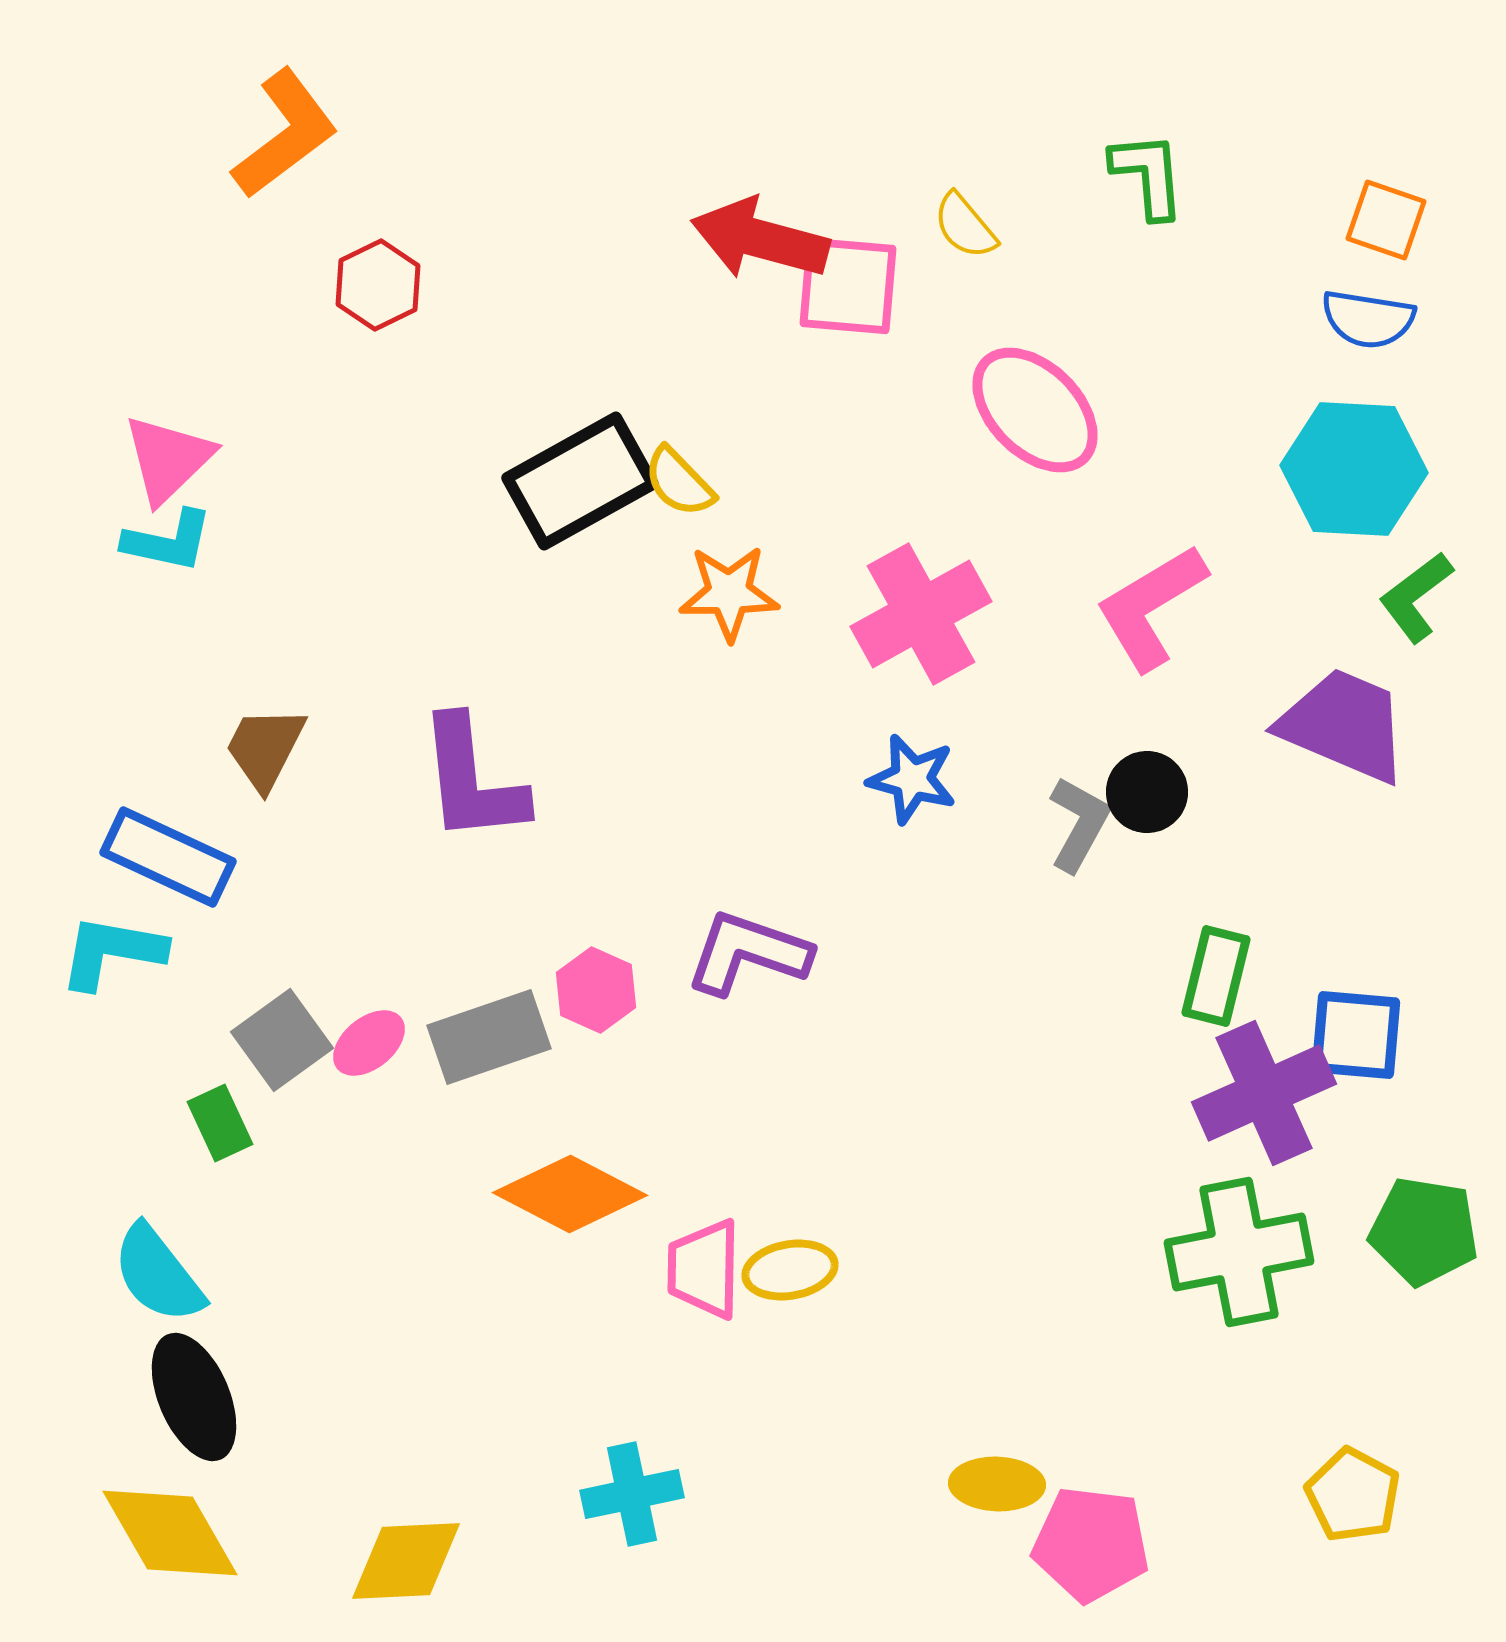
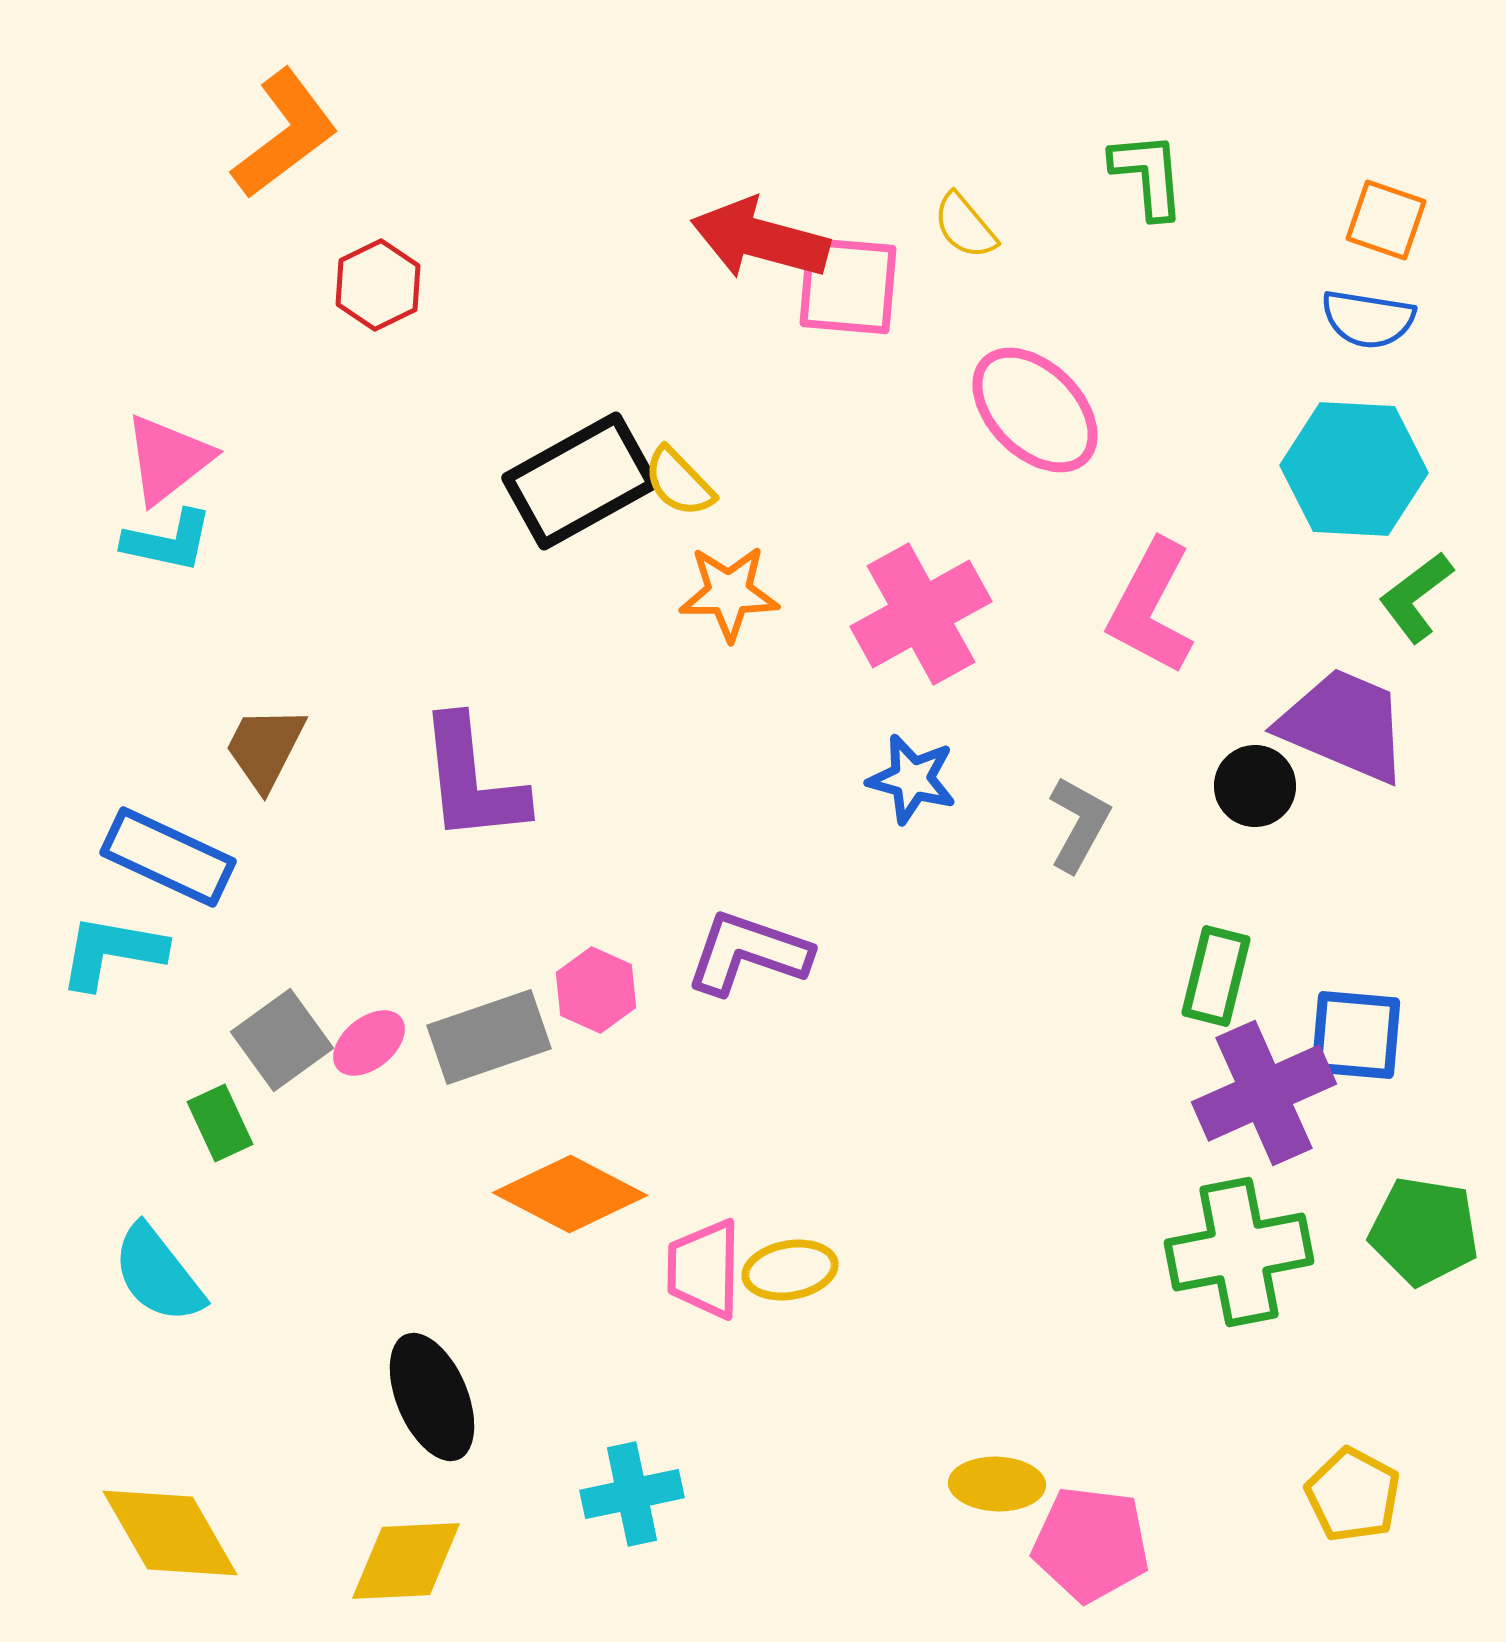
pink triangle at (168, 459): rotated 6 degrees clockwise
pink L-shape at (1151, 607): rotated 31 degrees counterclockwise
black circle at (1147, 792): moved 108 px right, 6 px up
black ellipse at (194, 1397): moved 238 px right
